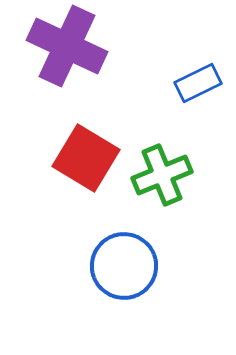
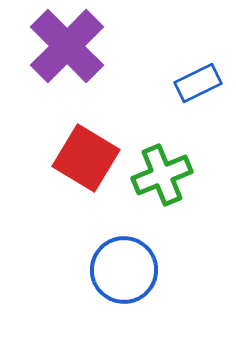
purple cross: rotated 20 degrees clockwise
blue circle: moved 4 px down
